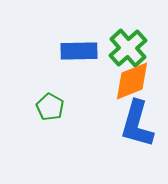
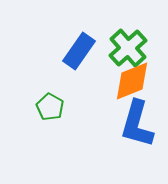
blue rectangle: rotated 54 degrees counterclockwise
